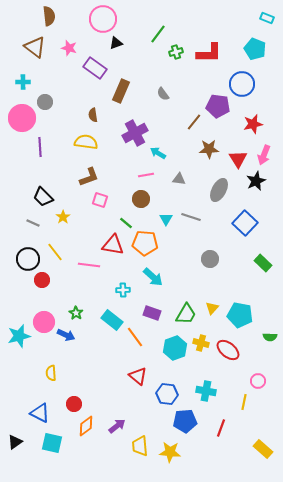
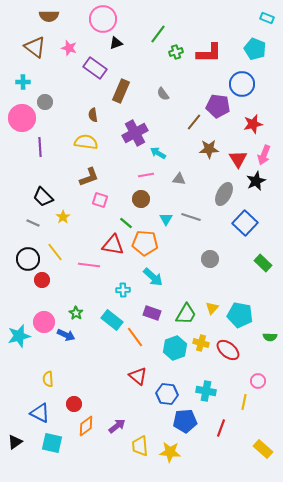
brown semicircle at (49, 16): rotated 96 degrees clockwise
gray ellipse at (219, 190): moved 5 px right, 4 px down
yellow semicircle at (51, 373): moved 3 px left, 6 px down
